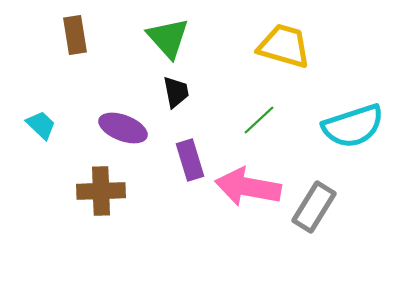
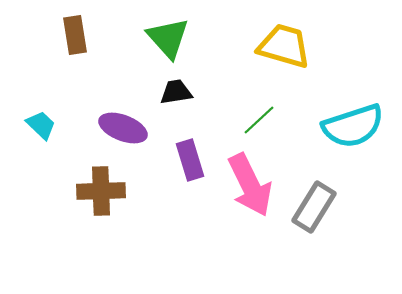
black trapezoid: rotated 88 degrees counterclockwise
pink arrow: moved 2 px right, 2 px up; rotated 126 degrees counterclockwise
